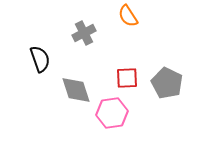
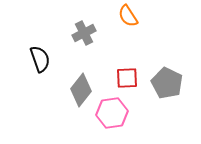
gray diamond: moved 5 px right; rotated 56 degrees clockwise
